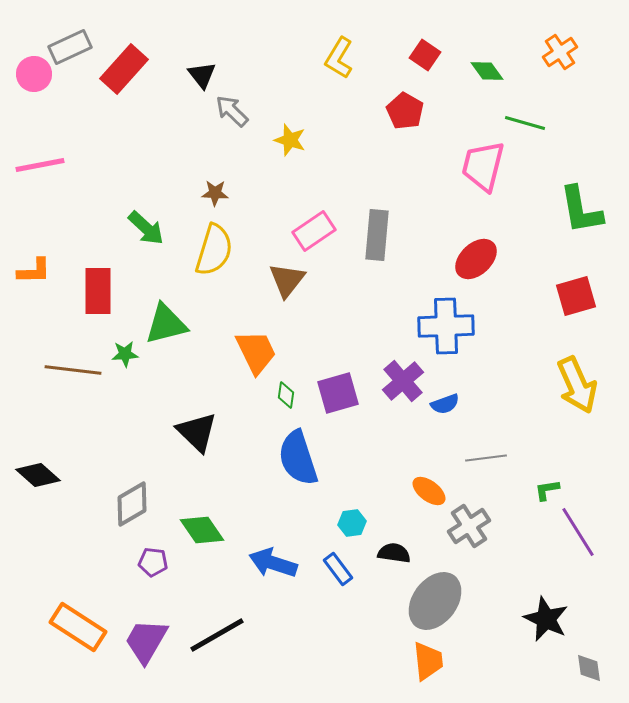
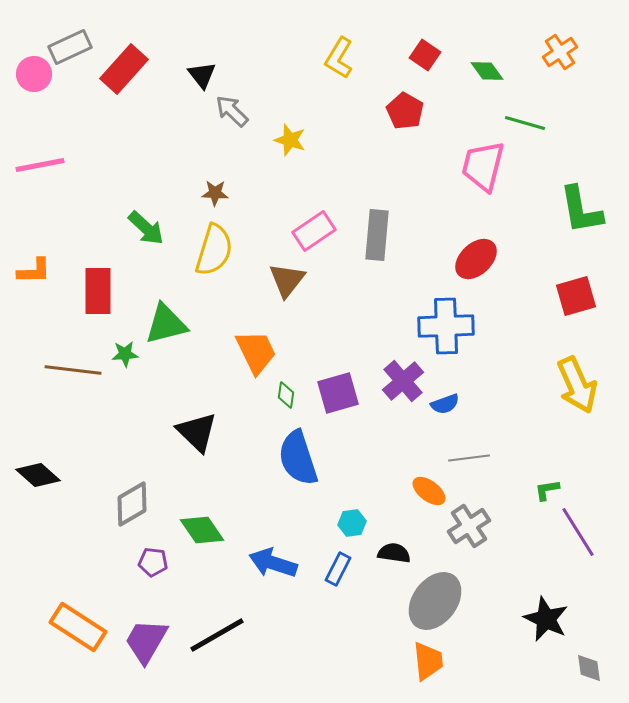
gray line at (486, 458): moved 17 px left
blue rectangle at (338, 569): rotated 64 degrees clockwise
